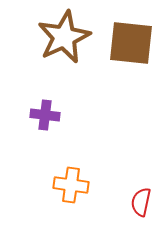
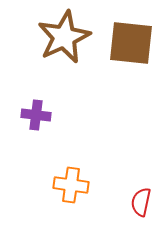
purple cross: moved 9 px left
